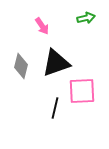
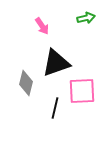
gray diamond: moved 5 px right, 17 px down
